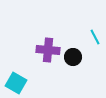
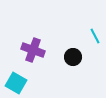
cyan line: moved 1 px up
purple cross: moved 15 px left; rotated 15 degrees clockwise
